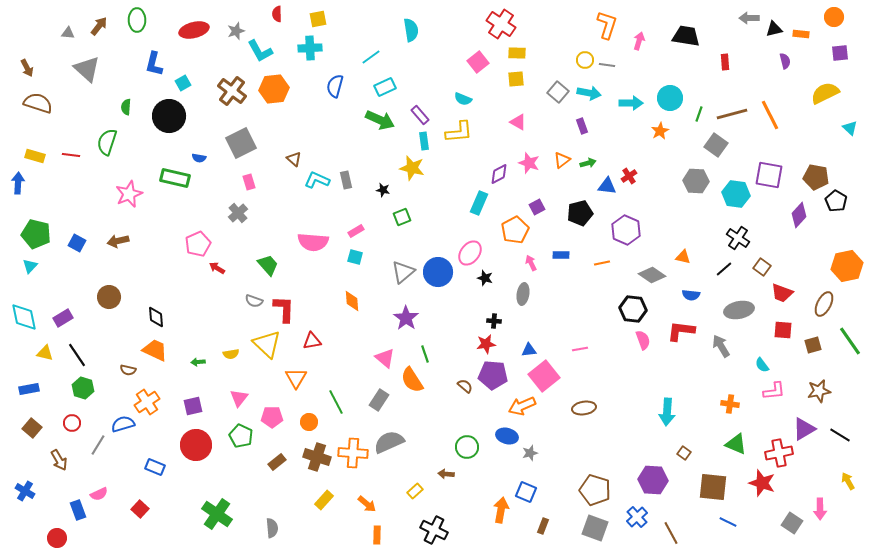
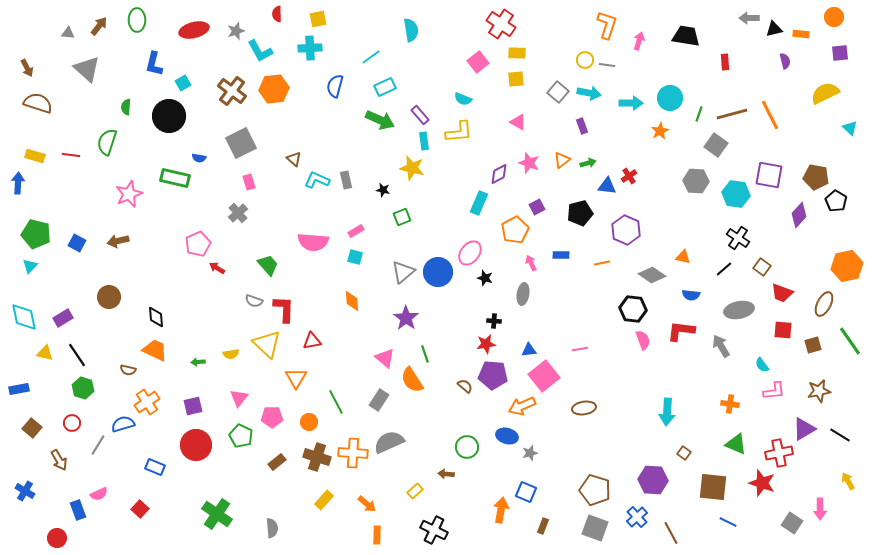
blue rectangle at (29, 389): moved 10 px left
